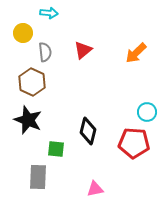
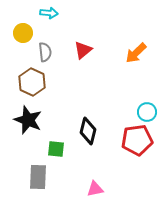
red pentagon: moved 3 px right, 3 px up; rotated 12 degrees counterclockwise
